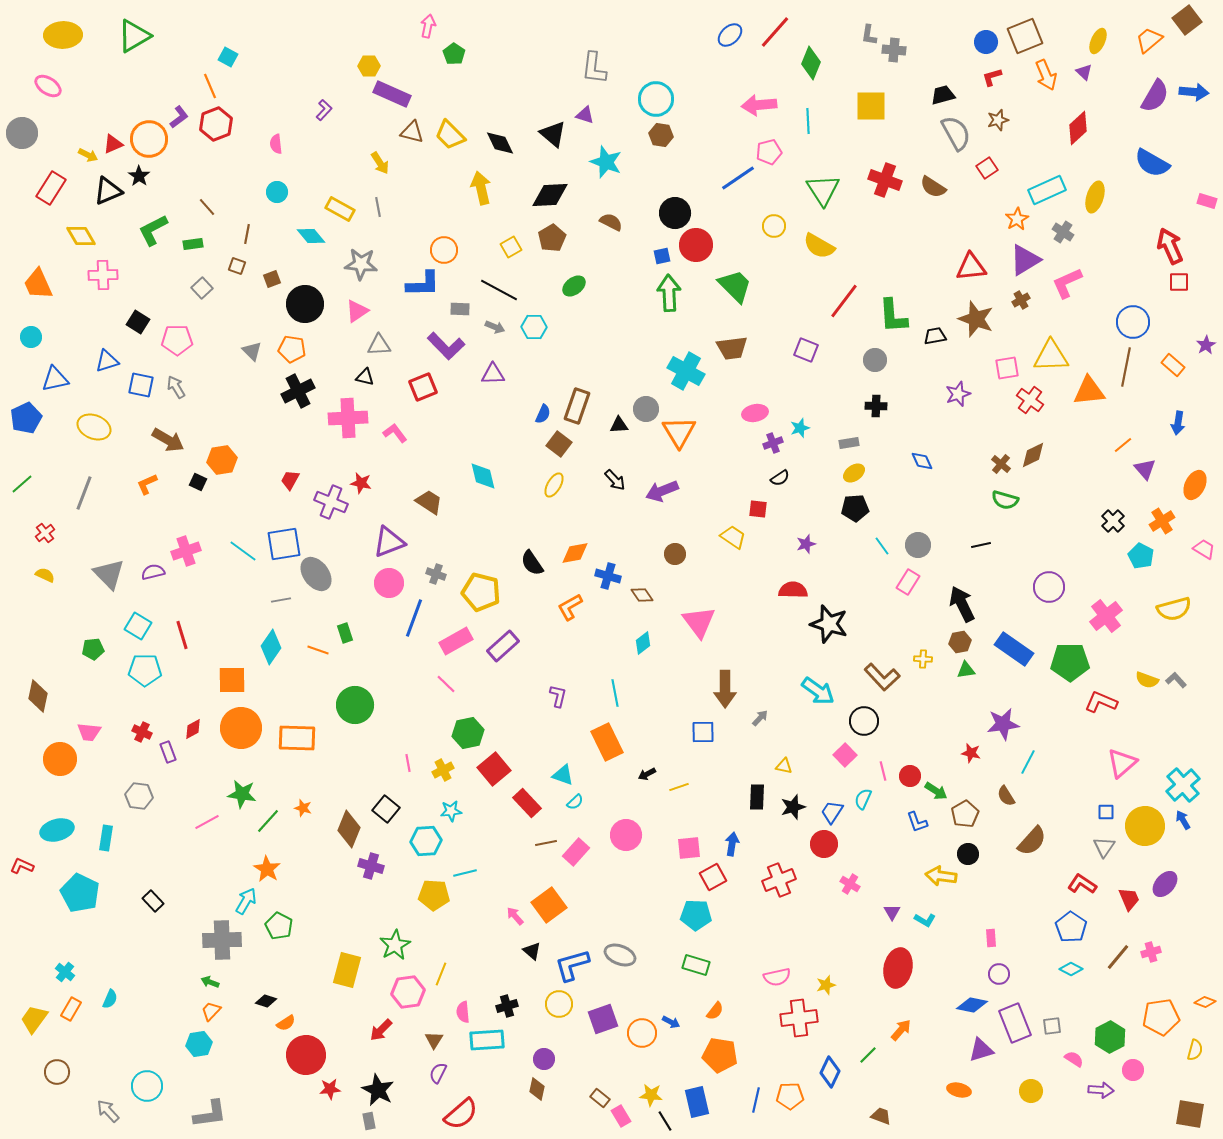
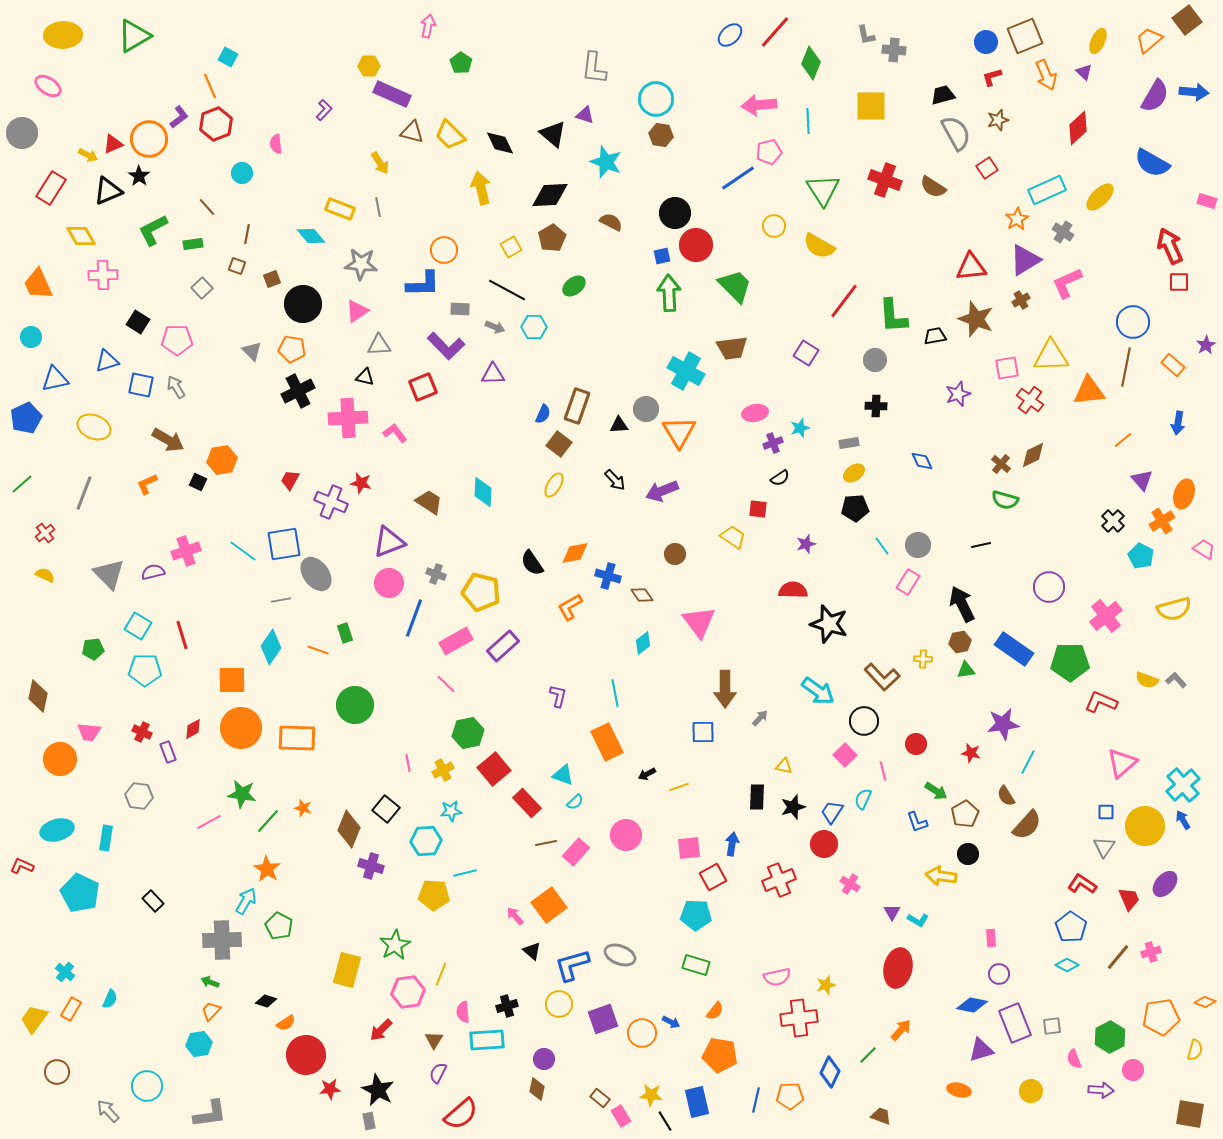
gray L-shape at (869, 35): moved 3 px left; rotated 20 degrees counterclockwise
green pentagon at (454, 54): moved 7 px right, 9 px down
cyan circle at (277, 192): moved 35 px left, 19 px up
yellow ellipse at (1095, 197): moved 5 px right; rotated 28 degrees clockwise
yellow rectangle at (340, 209): rotated 8 degrees counterclockwise
black line at (499, 290): moved 8 px right
black circle at (305, 304): moved 2 px left
purple square at (806, 350): moved 3 px down; rotated 10 degrees clockwise
orange line at (1123, 445): moved 5 px up
purple triangle at (1145, 469): moved 3 px left, 11 px down
cyan diamond at (483, 476): moved 16 px down; rotated 16 degrees clockwise
orange ellipse at (1195, 485): moved 11 px left, 9 px down; rotated 8 degrees counterclockwise
red circle at (910, 776): moved 6 px right, 32 px up
pink line at (207, 822): moved 2 px right
brown semicircle at (1032, 841): moved 5 px left, 16 px up
cyan L-shape at (925, 920): moved 7 px left
cyan diamond at (1071, 969): moved 4 px left, 4 px up
pink semicircle at (1074, 1059): rotated 144 degrees counterclockwise
